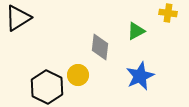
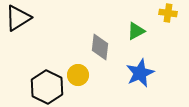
blue star: moved 3 px up
